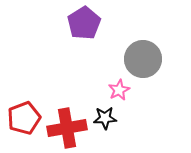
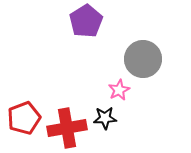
purple pentagon: moved 2 px right, 2 px up
